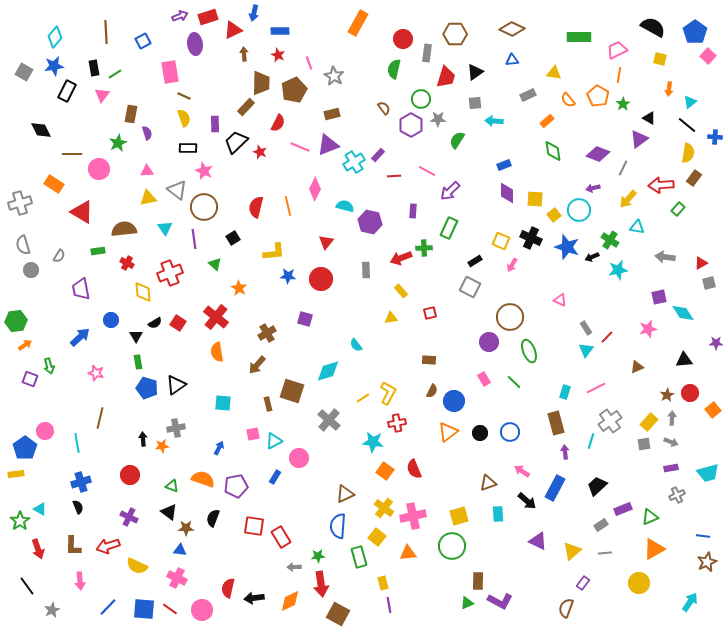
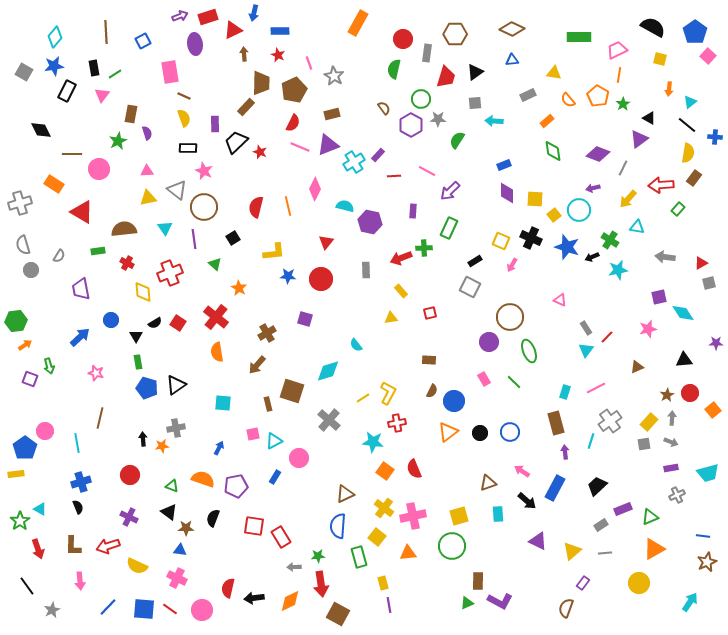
red semicircle at (278, 123): moved 15 px right
green star at (118, 143): moved 2 px up
